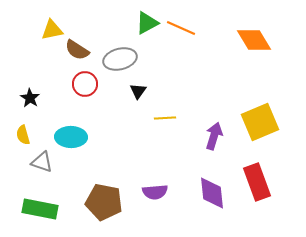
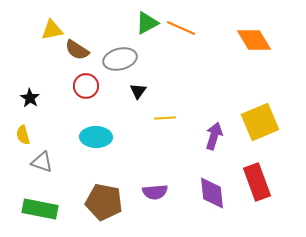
red circle: moved 1 px right, 2 px down
cyan ellipse: moved 25 px right
